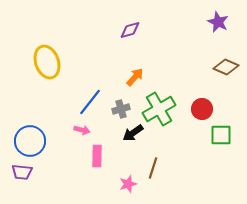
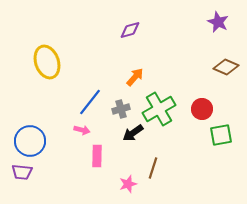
green square: rotated 10 degrees counterclockwise
